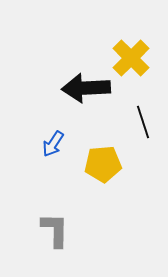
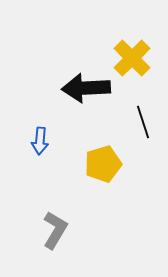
yellow cross: moved 1 px right
blue arrow: moved 13 px left, 3 px up; rotated 28 degrees counterclockwise
yellow pentagon: rotated 12 degrees counterclockwise
gray L-shape: rotated 30 degrees clockwise
